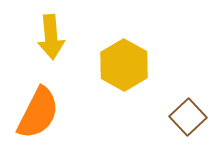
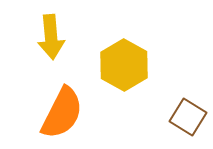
orange semicircle: moved 24 px right
brown square: rotated 15 degrees counterclockwise
